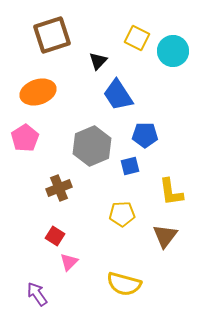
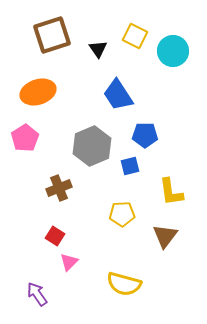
yellow square: moved 2 px left, 2 px up
black triangle: moved 12 px up; rotated 18 degrees counterclockwise
